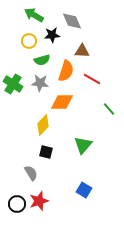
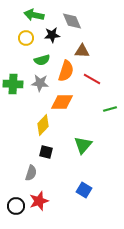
green arrow: rotated 18 degrees counterclockwise
yellow circle: moved 3 px left, 3 px up
green cross: rotated 30 degrees counterclockwise
green line: moved 1 px right; rotated 64 degrees counterclockwise
gray semicircle: rotated 49 degrees clockwise
black circle: moved 1 px left, 2 px down
